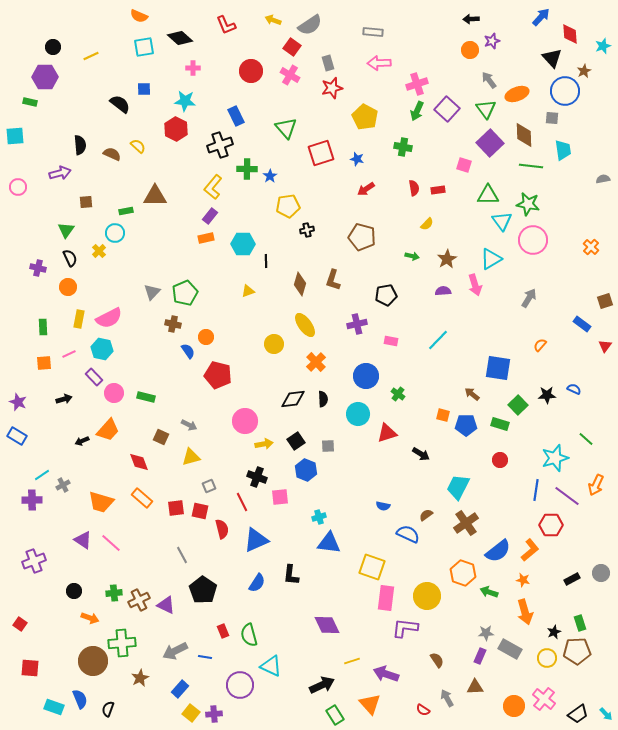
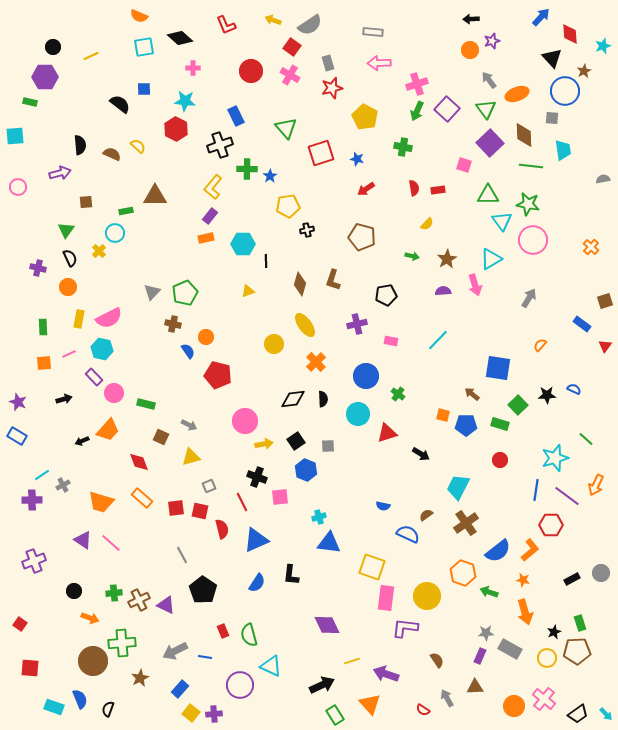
green rectangle at (146, 397): moved 7 px down
